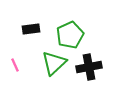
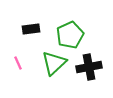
pink line: moved 3 px right, 2 px up
